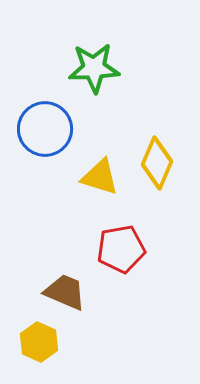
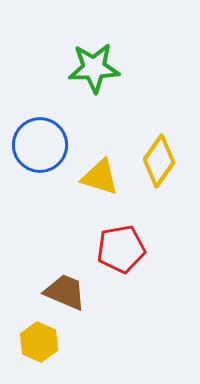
blue circle: moved 5 px left, 16 px down
yellow diamond: moved 2 px right, 2 px up; rotated 12 degrees clockwise
